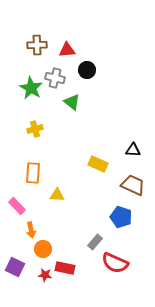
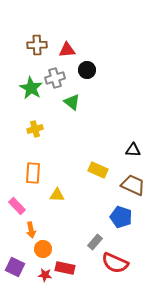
gray cross: rotated 30 degrees counterclockwise
yellow rectangle: moved 6 px down
